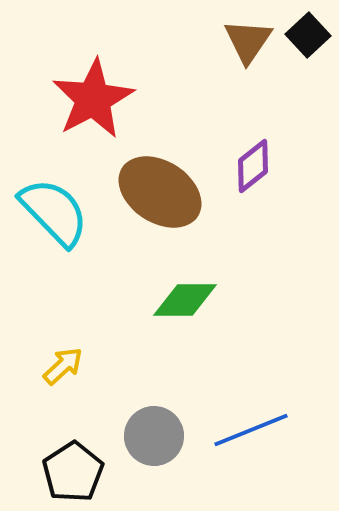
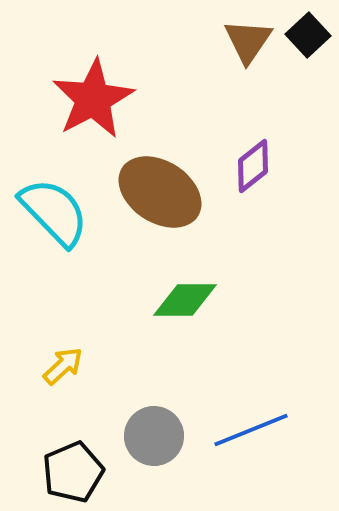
black pentagon: rotated 10 degrees clockwise
